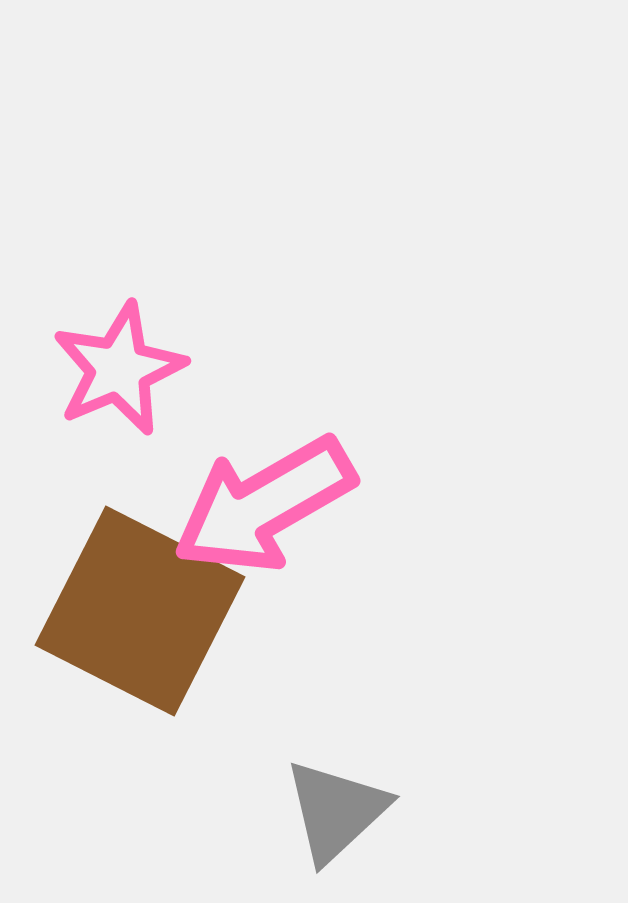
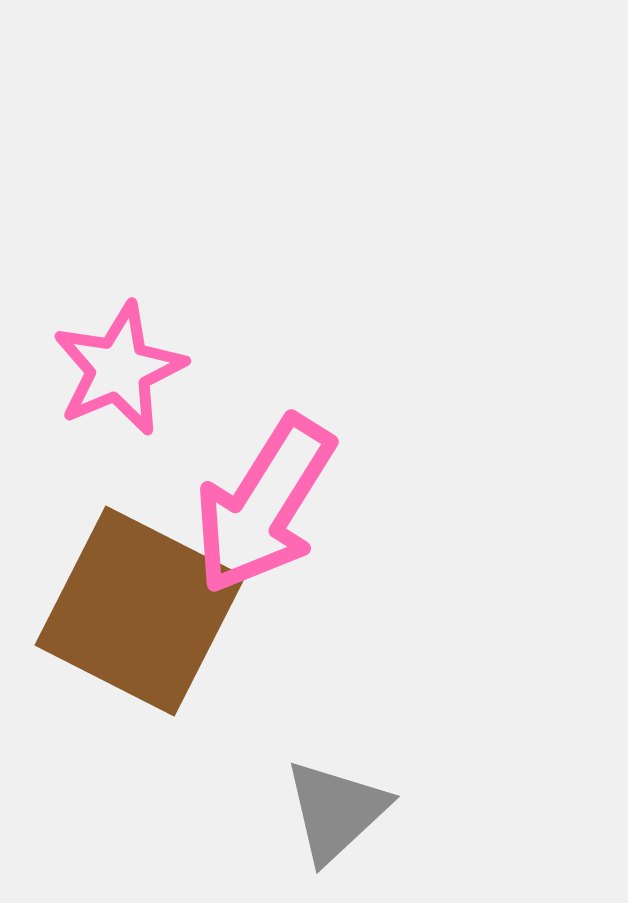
pink arrow: rotated 28 degrees counterclockwise
